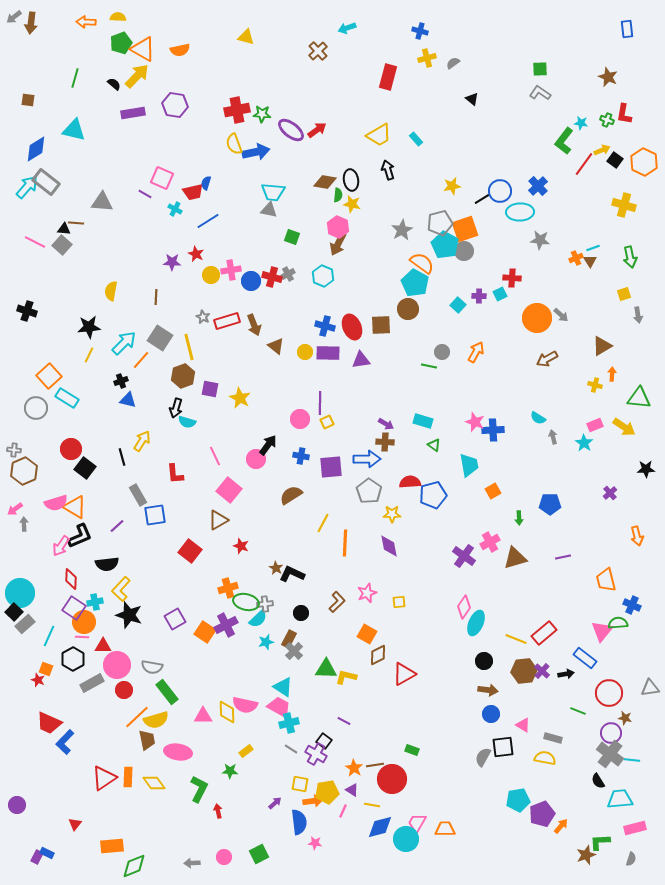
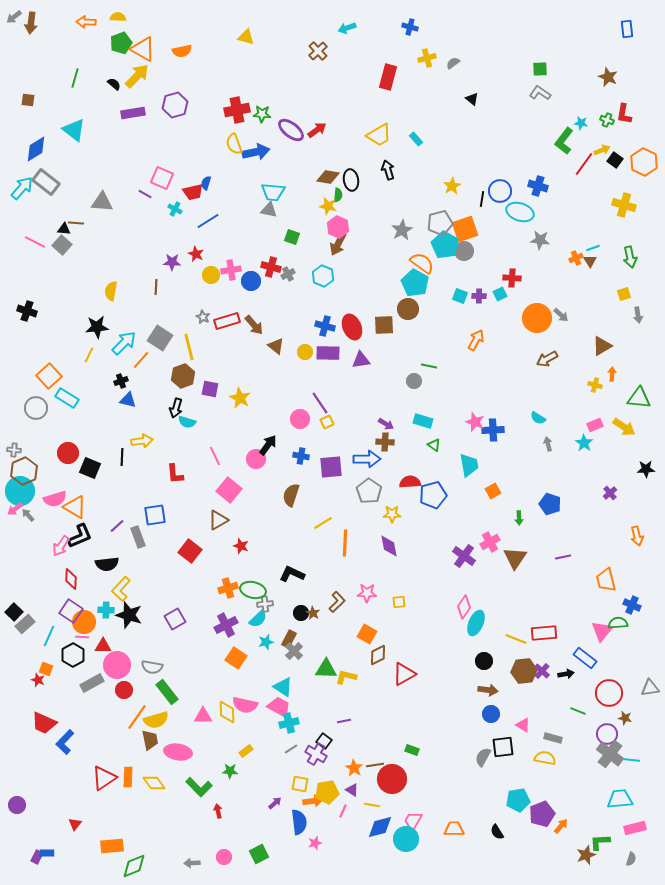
blue cross at (420, 31): moved 10 px left, 4 px up
orange semicircle at (180, 50): moved 2 px right, 1 px down
purple hexagon at (175, 105): rotated 25 degrees counterclockwise
cyan triangle at (74, 130): rotated 25 degrees clockwise
brown diamond at (325, 182): moved 3 px right, 5 px up
yellow star at (452, 186): rotated 18 degrees counterclockwise
blue cross at (538, 186): rotated 30 degrees counterclockwise
cyan arrow at (27, 187): moved 5 px left, 1 px down
black line at (482, 199): rotated 49 degrees counterclockwise
yellow star at (352, 204): moved 24 px left, 2 px down
cyan ellipse at (520, 212): rotated 20 degrees clockwise
red cross at (272, 277): moved 1 px left, 10 px up
brown line at (156, 297): moved 10 px up
cyan square at (458, 305): moved 2 px right, 9 px up; rotated 21 degrees counterclockwise
brown arrow at (254, 325): rotated 20 degrees counterclockwise
brown square at (381, 325): moved 3 px right
black star at (89, 327): moved 8 px right
gray circle at (442, 352): moved 28 px left, 29 px down
orange arrow at (476, 352): moved 12 px up
purple line at (320, 403): rotated 35 degrees counterclockwise
gray arrow at (553, 437): moved 5 px left, 7 px down
yellow arrow at (142, 441): rotated 50 degrees clockwise
red circle at (71, 449): moved 3 px left, 4 px down
black line at (122, 457): rotated 18 degrees clockwise
black square at (85, 468): moved 5 px right; rotated 15 degrees counterclockwise
gray rectangle at (138, 495): moved 42 px down; rotated 10 degrees clockwise
brown semicircle at (291, 495): rotated 40 degrees counterclockwise
pink semicircle at (56, 503): moved 1 px left, 4 px up
blue pentagon at (550, 504): rotated 20 degrees clockwise
yellow line at (323, 523): rotated 30 degrees clockwise
gray arrow at (24, 524): moved 4 px right, 9 px up; rotated 40 degrees counterclockwise
brown triangle at (515, 558): rotated 40 degrees counterclockwise
brown star at (276, 568): moved 37 px right, 45 px down
cyan circle at (20, 593): moved 102 px up
pink star at (367, 593): rotated 24 degrees clockwise
cyan cross at (95, 602): moved 11 px right, 8 px down; rotated 14 degrees clockwise
green ellipse at (246, 602): moved 7 px right, 12 px up
purple square at (74, 608): moved 3 px left, 3 px down
orange square at (205, 632): moved 31 px right, 26 px down
red rectangle at (544, 633): rotated 35 degrees clockwise
black hexagon at (73, 659): moved 4 px up
orange line at (137, 717): rotated 12 degrees counterclockwise
purple line at (344, 721): rotated 40 degrees counterclockwise
red trapezoid at (49, 723): moved 5 px left
purple circle at (611, 733): moved 4 px left, 1 px down
brown trapezoid at (147, 740): moved 3 px right
gray line at (291, 749): rotated 64 degrees counterclockwise
black semicircle at (598, 781): moved 101 px left, 51 px down
green L-shape at (199, 789): moved 2 px up; rotated 108 degrees clockwise
pink trapezoid at (417, 823): moved 4 px left, 2 px up
orange trapezoid at (445, 829): moved 9 px right
pink star at (315, 843): rotated 24 degrees counterclockwise
blue rectangle at (47, 853): rotated 24 degrees counterclockwise
